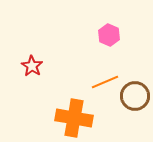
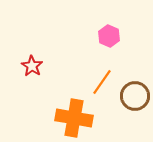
pink hexagon: moved 1 px down
orange line: moved 3 px left; rotated 32 degrees counterclockwise
